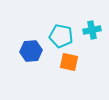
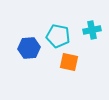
cyan pentagon: moved 3 px left
blue hexagon: moved 2 px left, 3 px up
